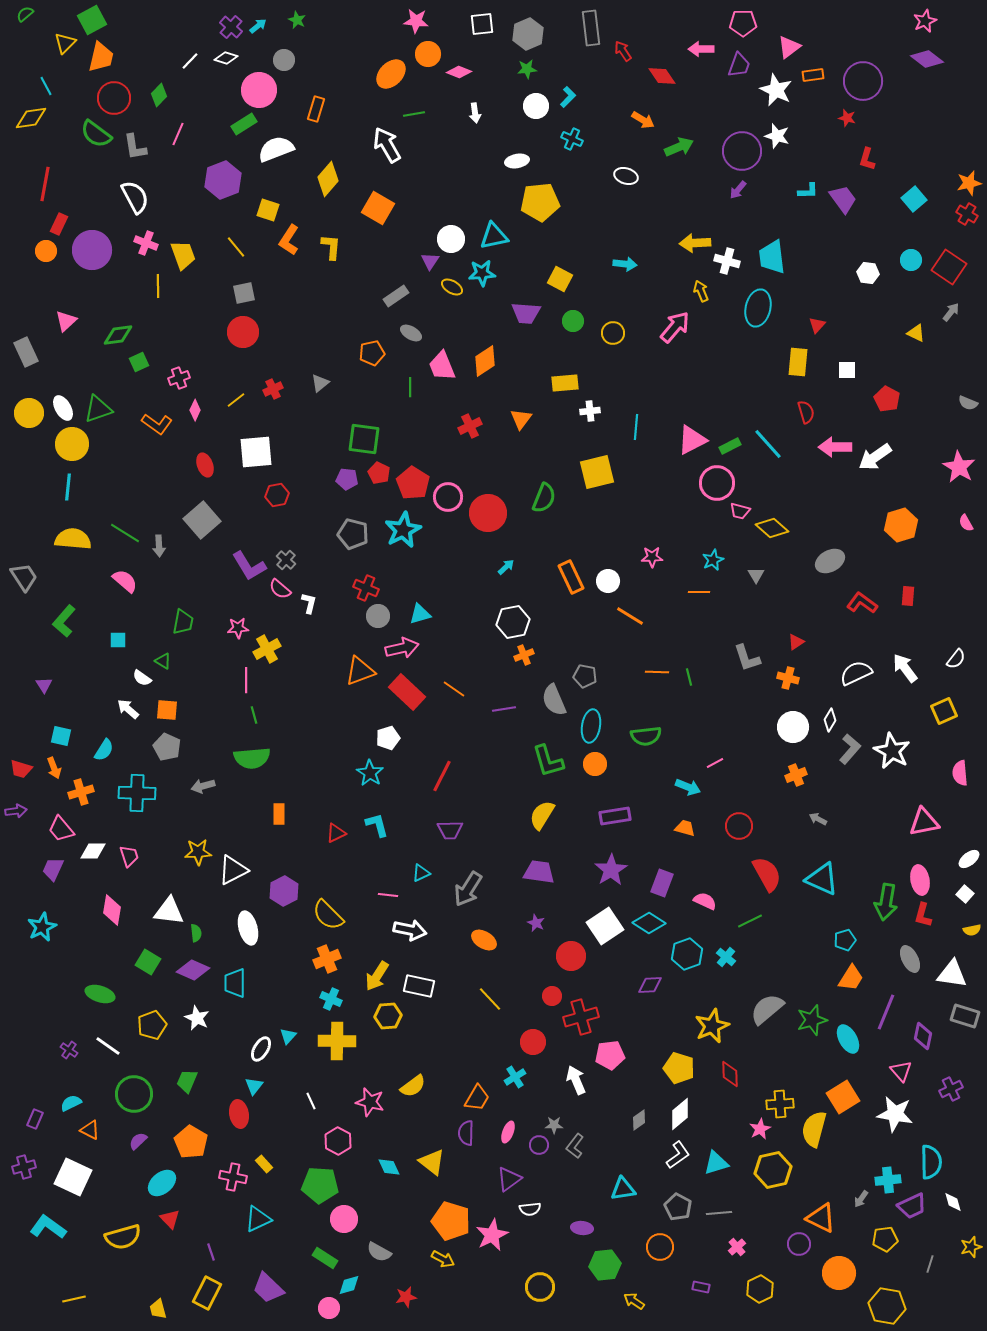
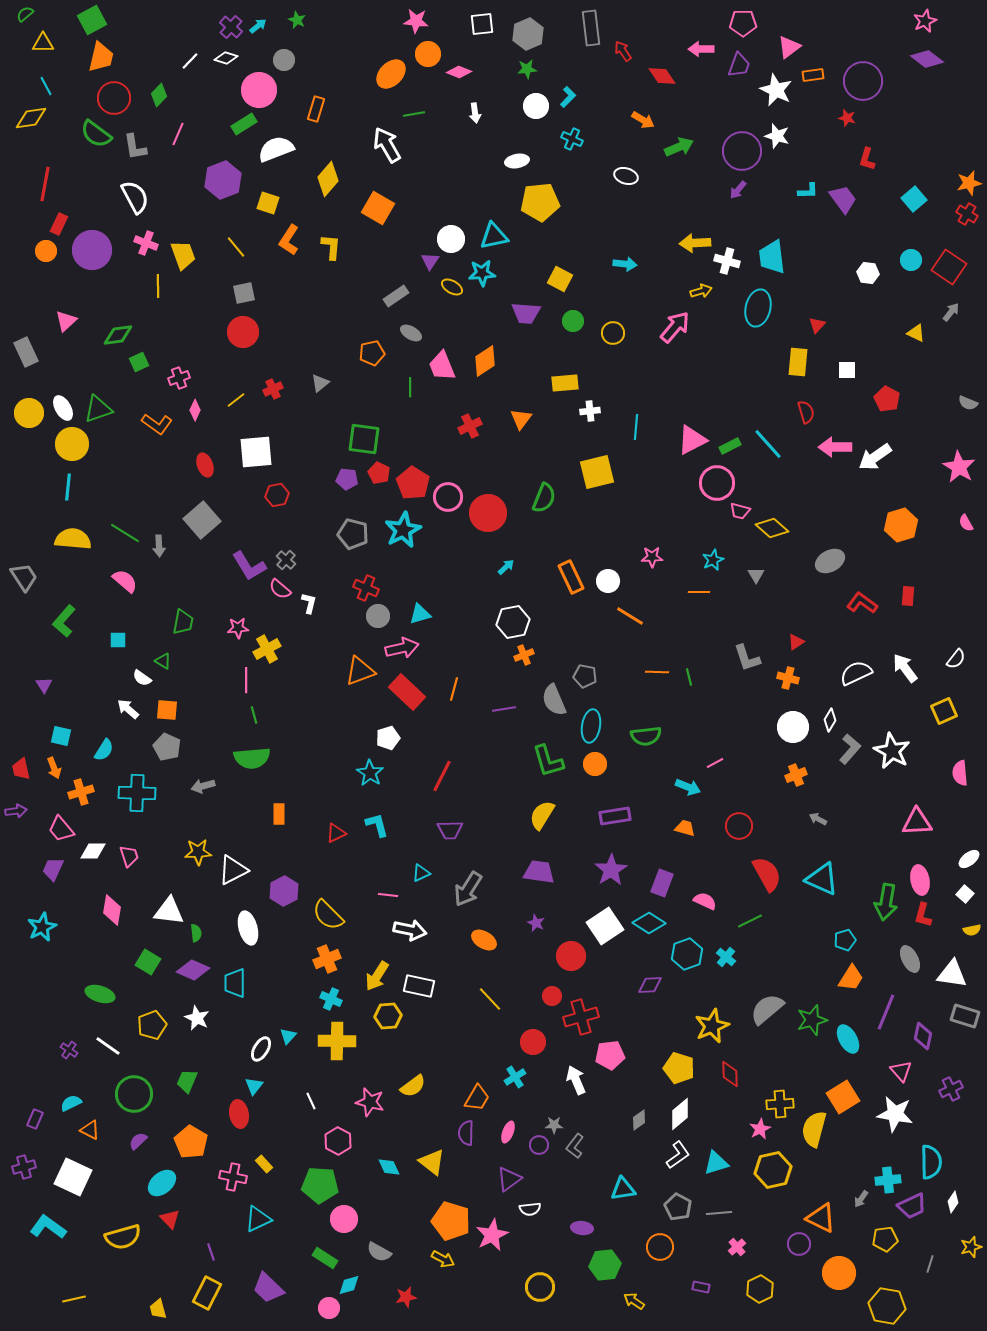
yellow triangle at (65, 43): moved 22 px left; rotated 45 degrees clockwise
yellow square at (268, 210): moved 7 px up
yellow arrow at (701, 291): rotated 95 degrees clockwise
orange line at (454, 689): rotated 70 degrees clockwise
red trapezoid at (21, 769): rotated 60 degrees clockwise
pink triangle at (924, 822): moved 7 px left; rotated 8 degrees clockwise
white diamond at (953, 1202): rotated 50 degrees clockwise
